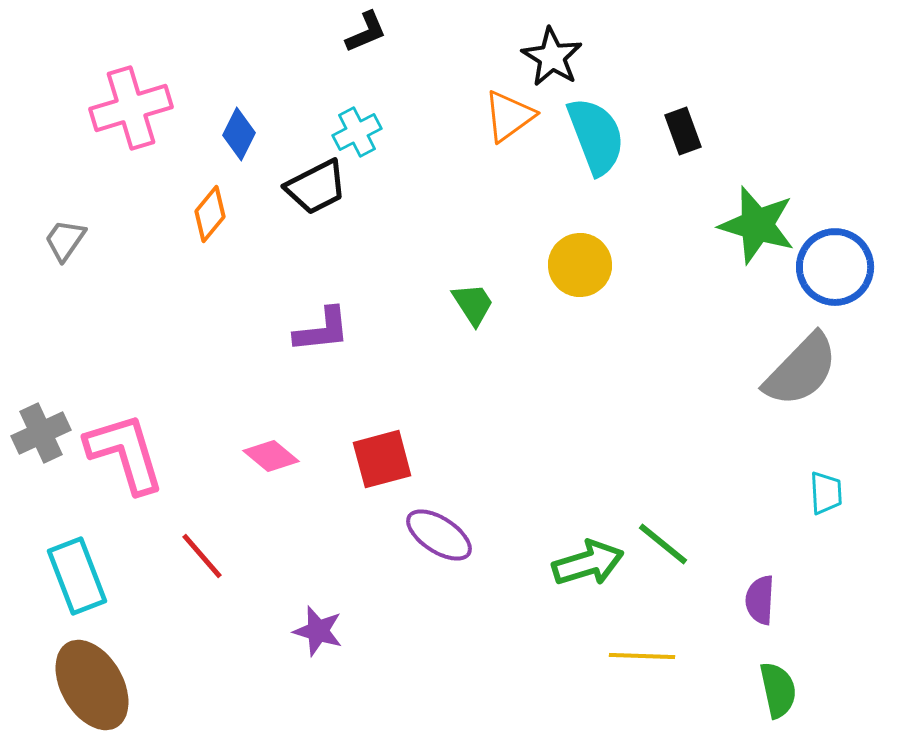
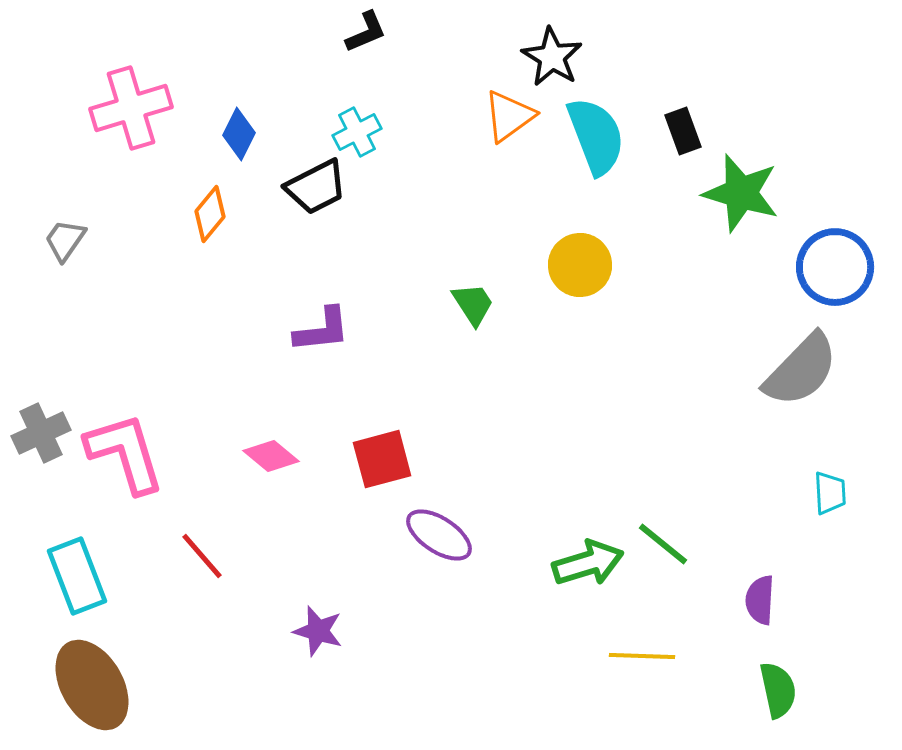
green star: moved 16 px left, 32 px up
cyan trapezoid: moved 4 px right
